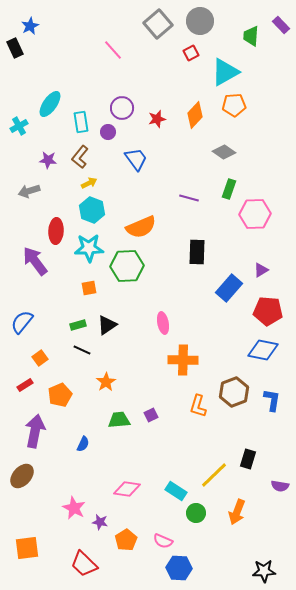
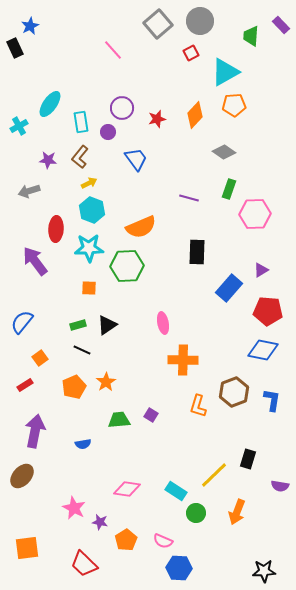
red ellipse at (56, 231): moved 2 px up
orange square at (89, 288): rotated 14 degrees clockwise
orange pentagon at (60, 395): moved 14 px right, 8 px up
purple square at (151, 415): rotated 32 degrees counterclockwise
blue semicircle at (83, 444): rotated 56 degrees clockwise
